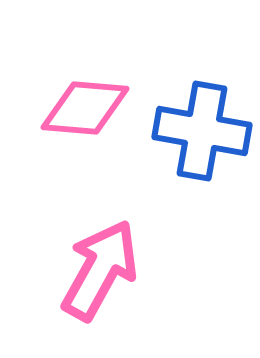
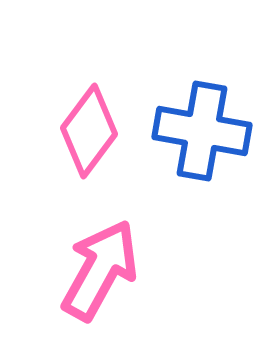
pink diamond: moved 4 px right, 23 px down; rotated 58 degrees counterclockwise
